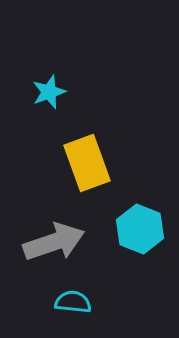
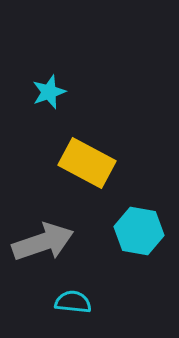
yellow rectangle: rotated 42 degrees counterclockwise
cyan hexagon: moved 1 px left, 2 px down; rotated 12 degrees counterclockwise
gray arrow: moved 11 px left
